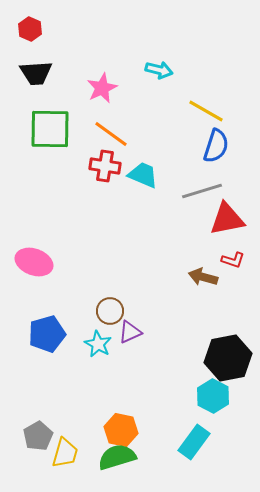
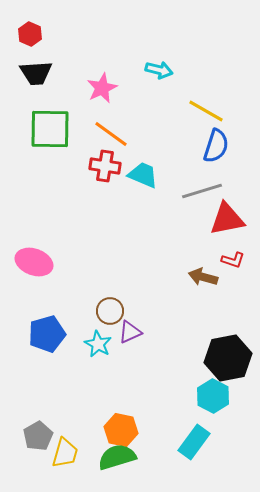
red hexagon: moved 5 px down
